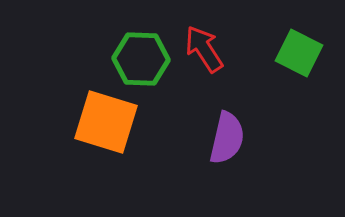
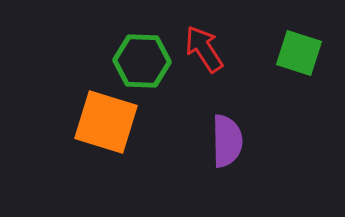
green square: rotated 9 degrees counterclockwise
green hexagon: moved 1 px right, 2 px down
purple semicircle: moved 3 px down; rotated 14 degrees counterclockwise
